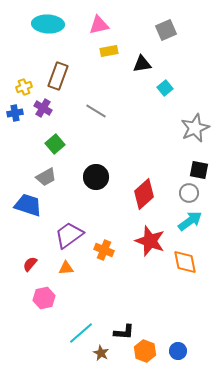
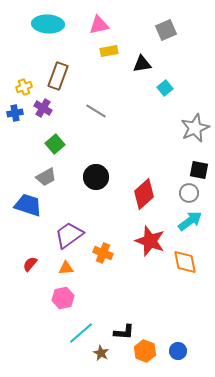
orange cross: moved 1 px left, 3 px down
pink hexagon: moved 19 px right
